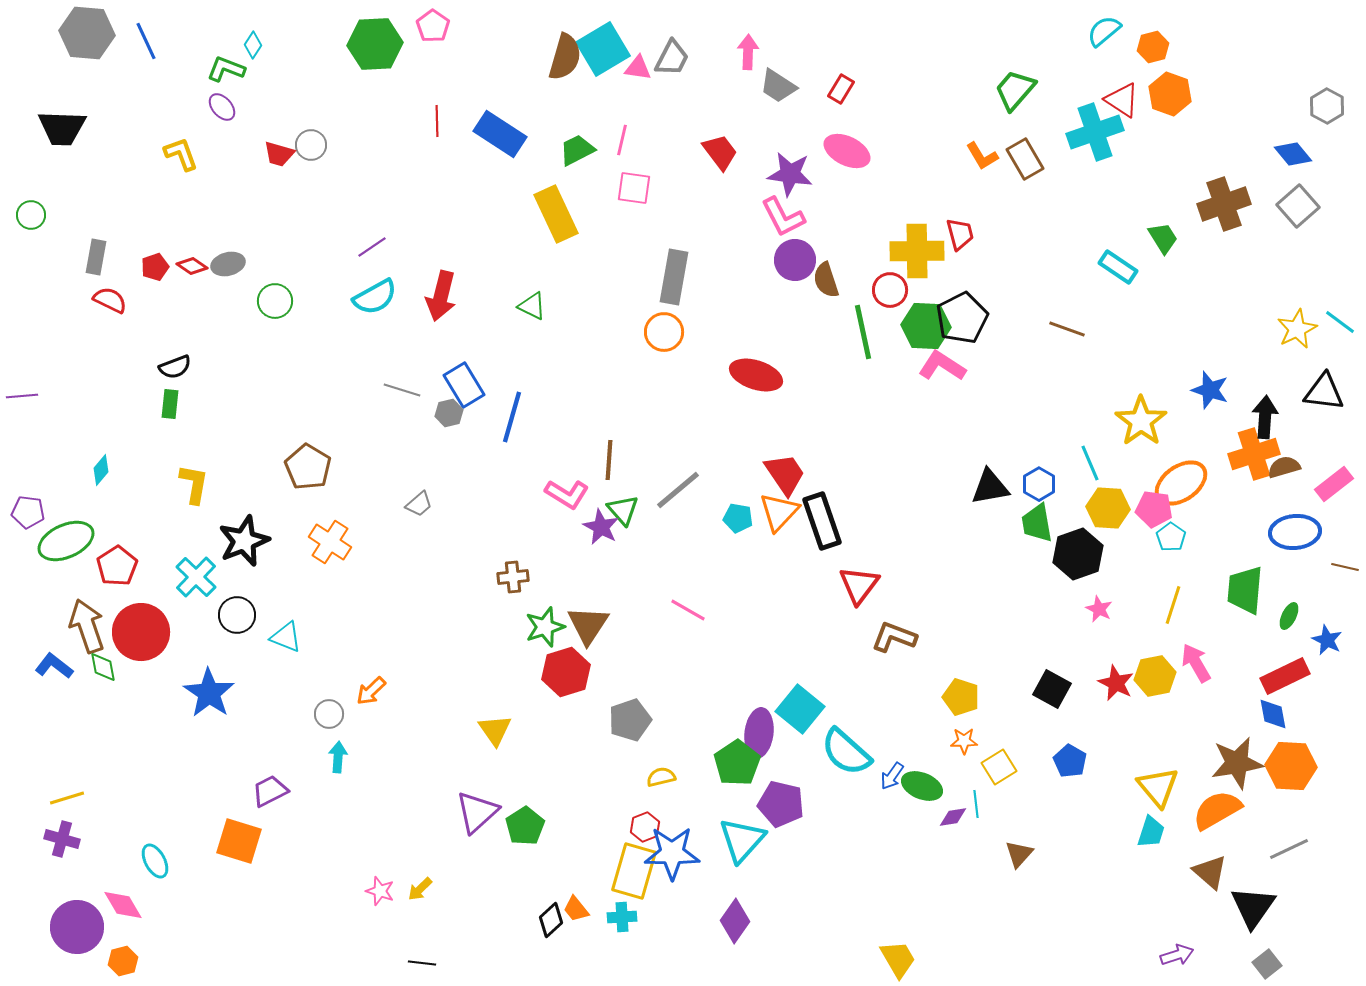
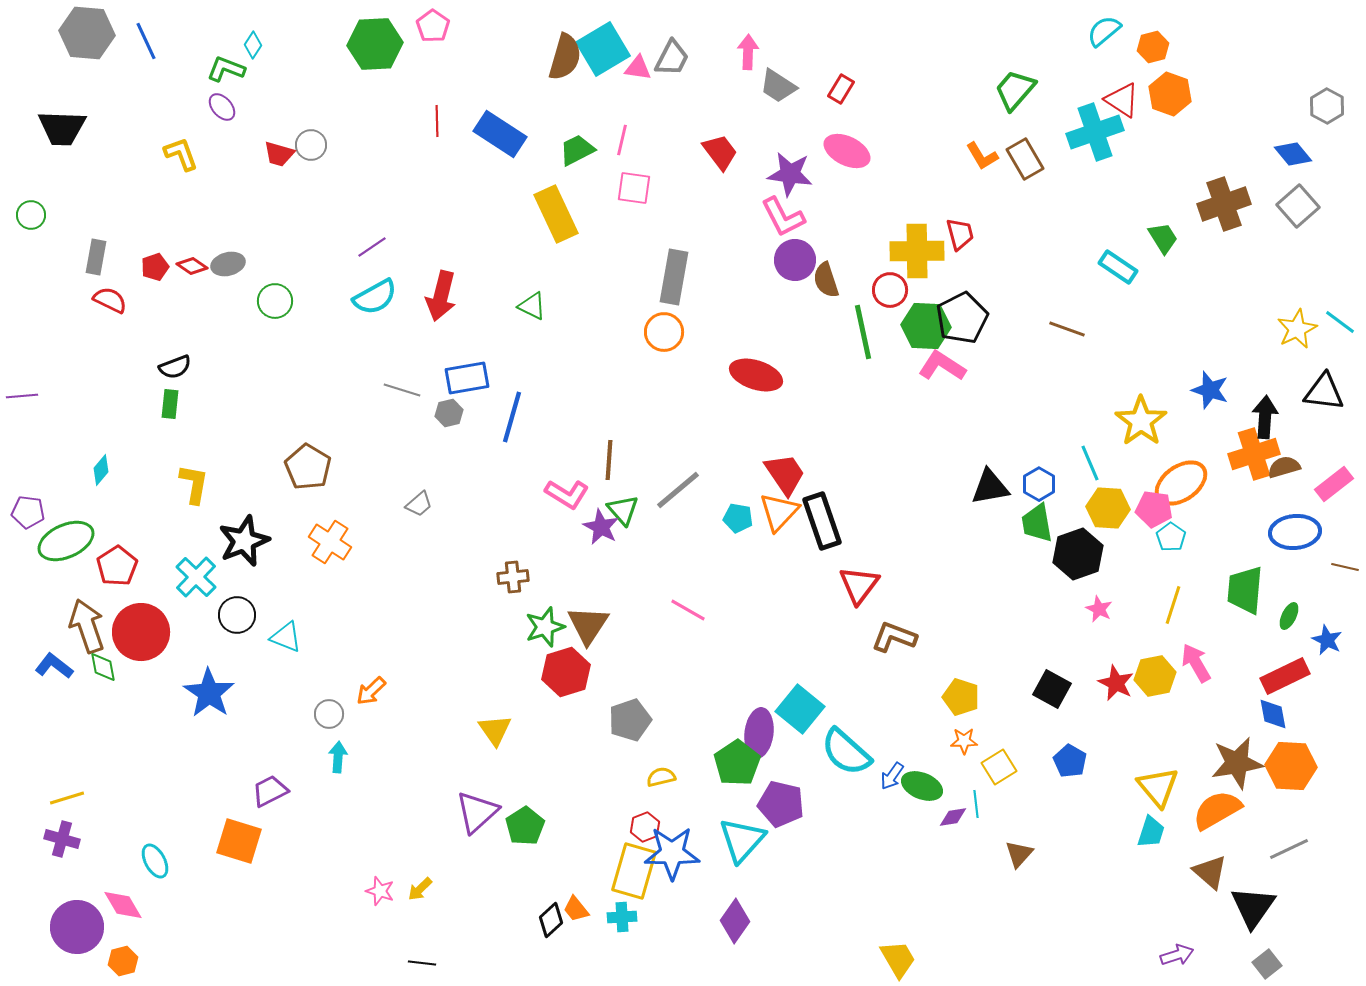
blue rectangle at (464, 385): moved 3 px right, 7 px up; rotated 69 degrees counterclockwise
